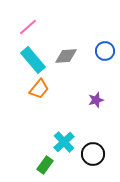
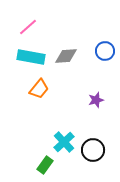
cyan rectangle: moved 2 px left, 3 px up; rotated 40 degrees counterclockwise
black circle: moved 4 px up
